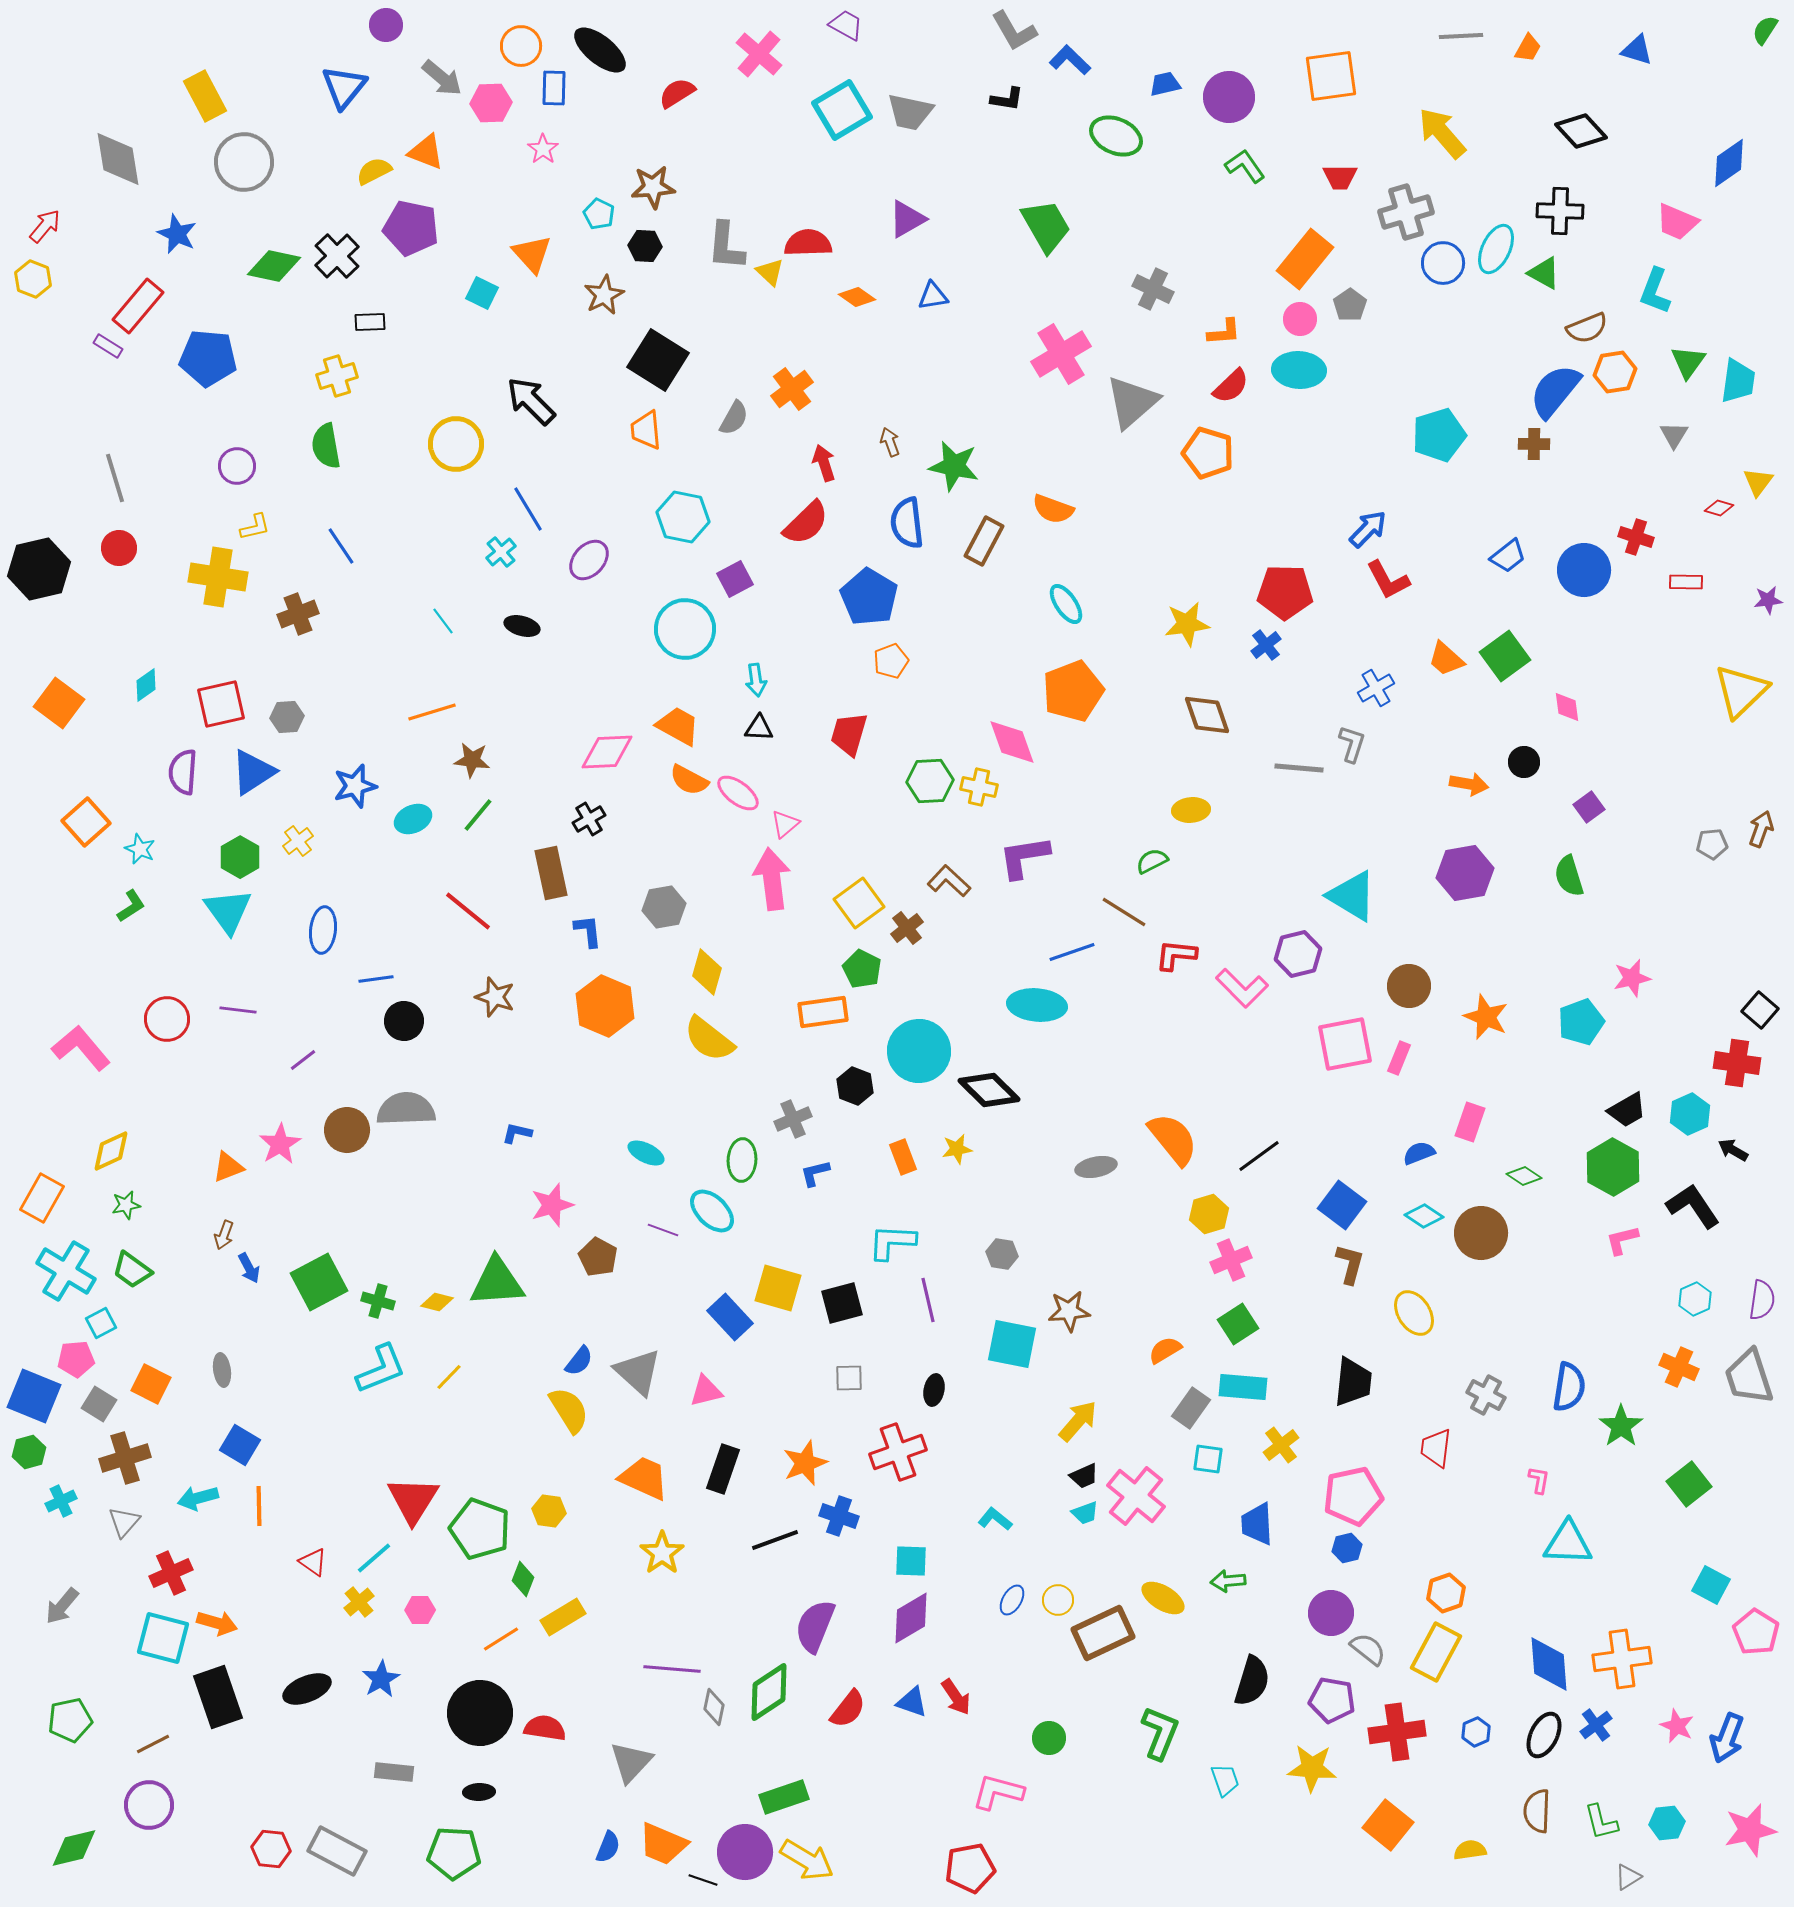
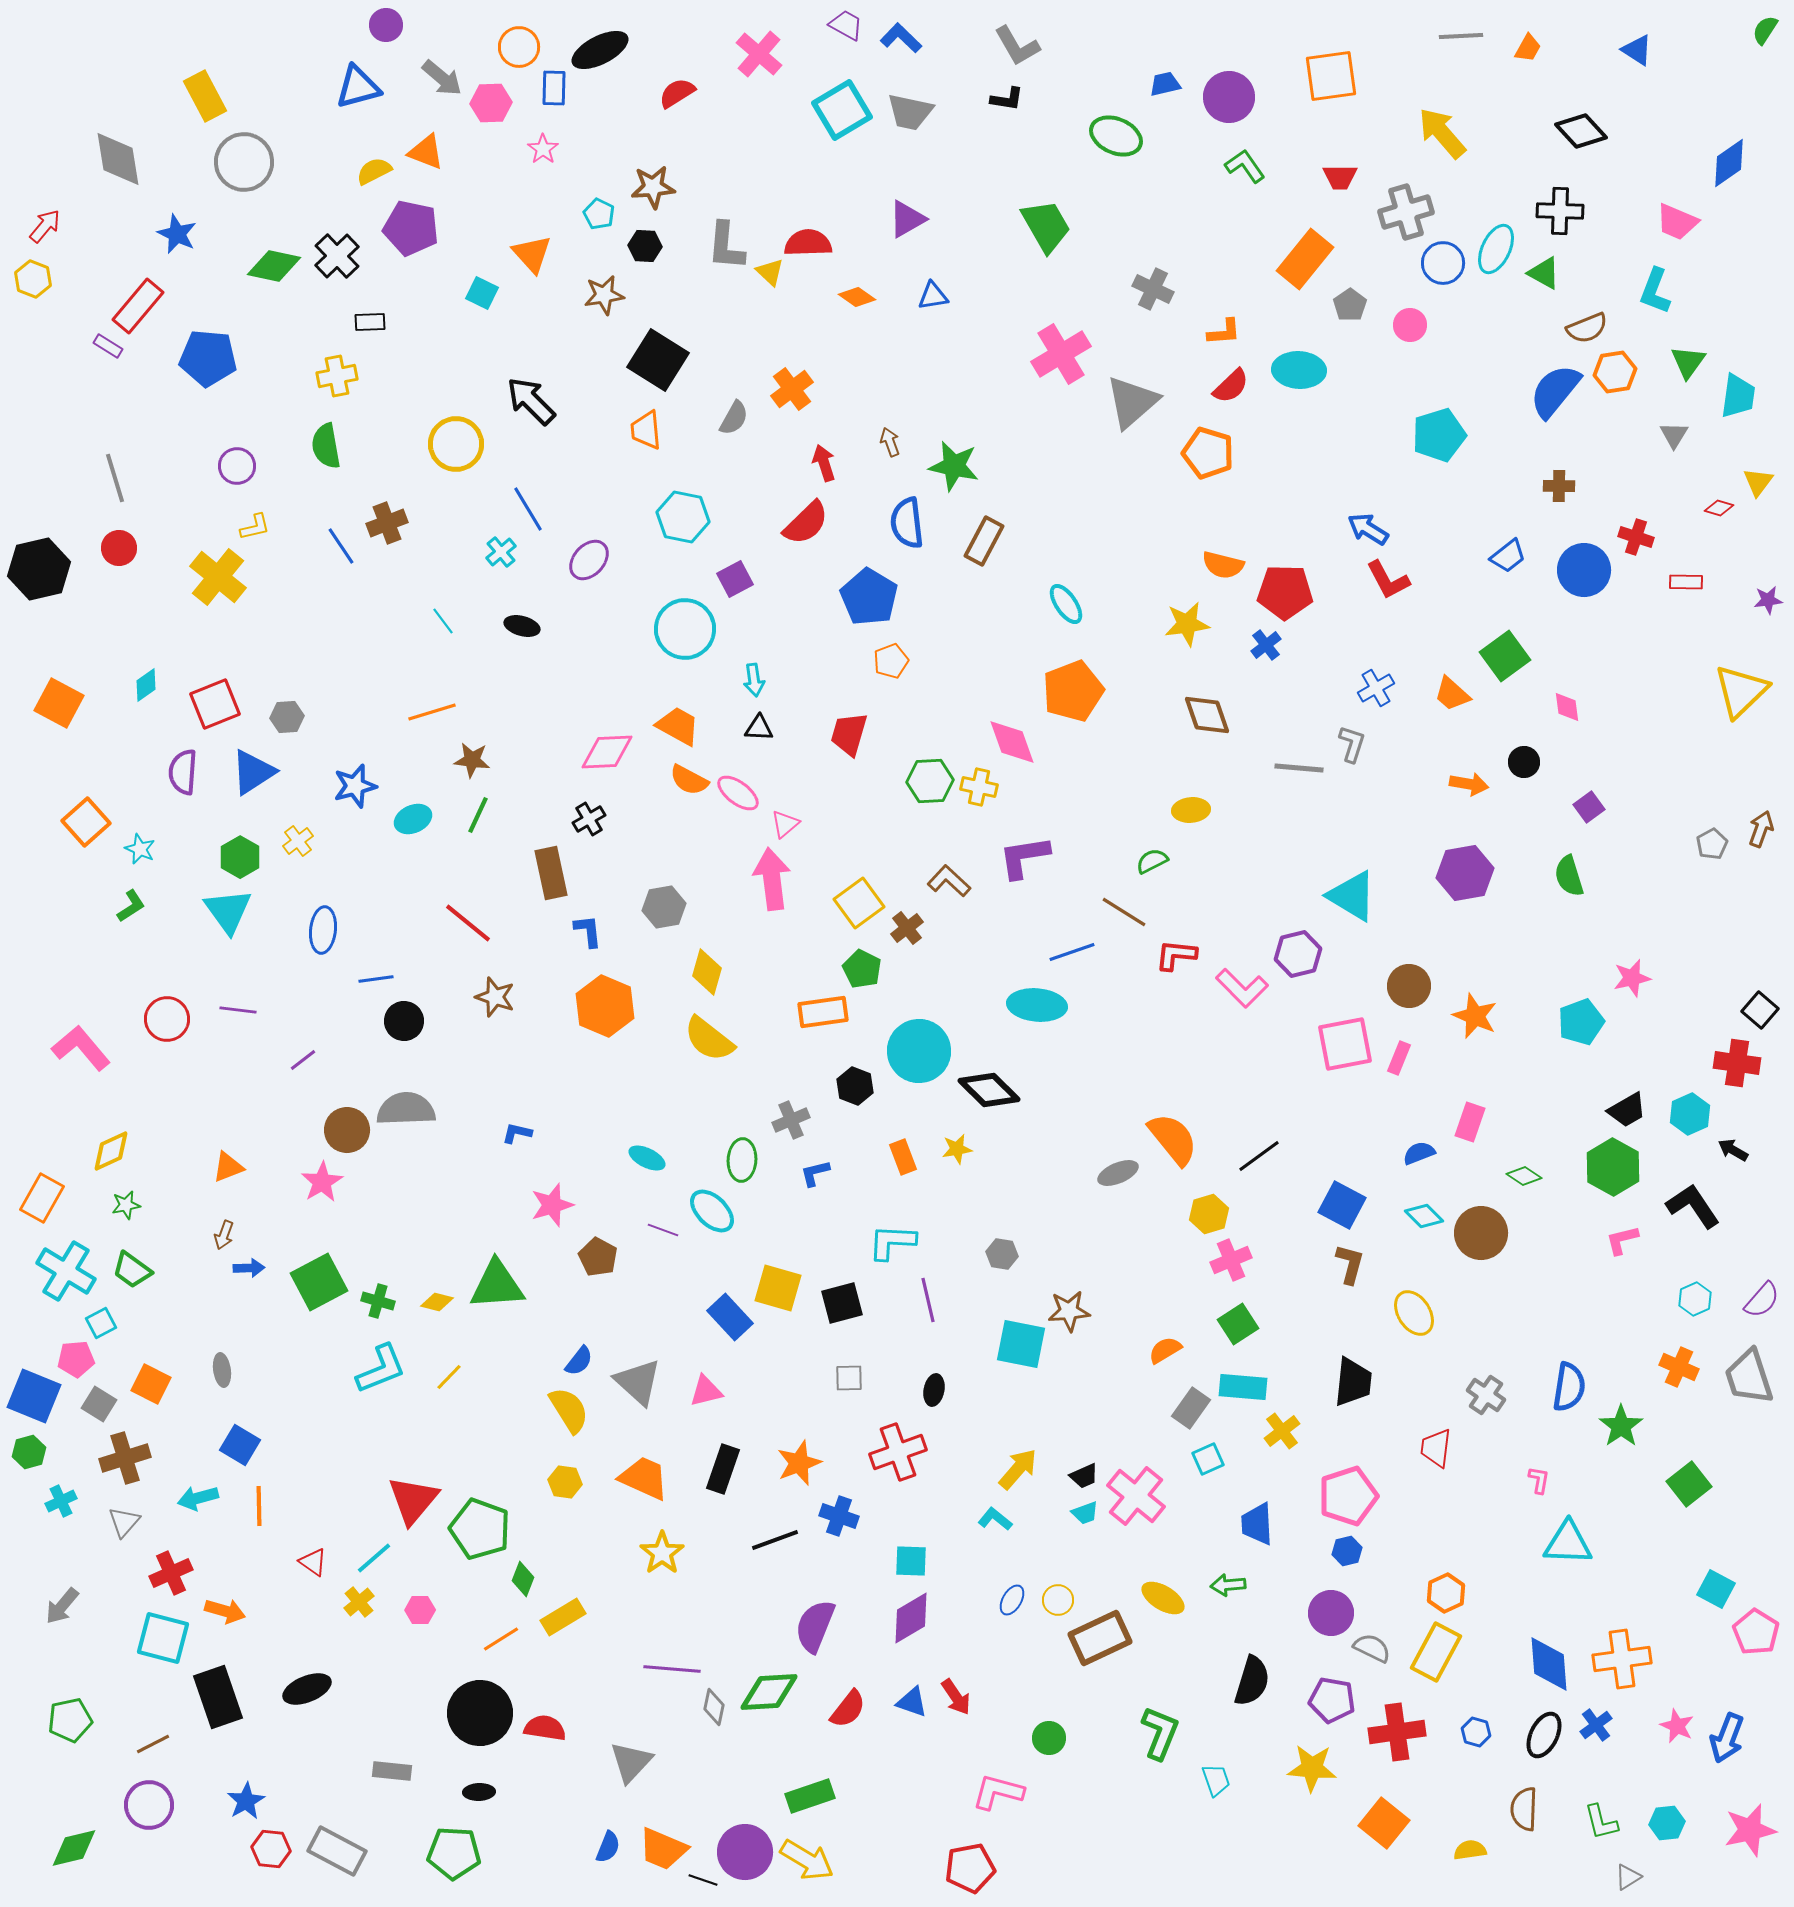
gray L-shape at (1014, 31): moved 3 px right, 15 px down
orange circle at (521, 46): moved 2 px left, 1 px down
black ellipse at (600, 50): rotated 66 degrees counterclockwise
blue triangle at (1637, 50): rotated 16 degrees clockwise
blue L-shape at (1070, 60): moved 169 px left, 22 px up
blue triangle at (344, 87): moved 14 px right; rotated 36 degrees clockwise
brown star at (604, 295): rotated 18 degrees clockwise
pink circle at (1300, 319): moved 110 px right, 6 px down
yellow cross at (337, 376): rotated 6 degrees clockwise
cyan trapezoid at (1738, 381): moved 15 px down
brown cross at (1534, 444): moved 25 px right, 42 px down
orange semicircle at (1053, 509): moved 170 px right, 56 px down; rotated 6 degrees counterclockwise
blue arrow at (1368, 529): rotated 102 degrees counterclockwise
yellow cross at (218, 577): rotated 30 degrees clockwise
brown cross at (298, 614): moved 89 px right, 91 px up
orange trapezoid at (1446, 659): moved 6 px right, 35 px down
cyan arrow at (756, 680): moved 2 px left
orange square at (59, 703): rotated 9 degrees counterclockwise
red square at (221, 704): moved 6 px left; rotated 9 degrees counterclockwise
green line at (478, 815): rotated 15 degrees counterclockwise
gray pentagon at (1712, 844): rotated 24 degrees counterclockwise
red line at (468, 911): moved 12 px down
orange star at (1486, 1017): moved 11 px left, 1 px up
gray cross at (793, 1119): moved 2 px left, 1 px down
pink star at (280, 1144): moved 42 px right, 38 px down
cyan ellipse at (646, 1153): moved 1 px right, 5 px down
gray ellipse at (1096, 1167): moved 22 px right, 6 px down; rotated 12 degrees counterclockwise
blue square at (1342, 1205): rotated 9 degrees counterclockwise
cyan diamond at (1424, 1216): rotated 12 degrees clockwise
blue arrow at (249, 1268): rotated 64 degrees counterclockwise
green triangle at (497, 1282): moved 3 px down
purple semicircle at (1762, 1300): rotated 33 degrees clockwise
cyan square at (1012, 1344): moved 9 px right
gray triangle at (638, 1372): moved 10 px down
gray cross at (1486, 1395): rotated 6 degrees clockwise
yellow arrow at (1078, 1421): moved 60 px left, 48 px down
yellow cross at (1281, 1445): moved 1 px right, 14 px up
cyan square at (1208, 1459): rotated 32 degrees counterclockwise
orange star at (805, 1463): moved 6 px left
pink pentagon at (1353, 1496): moved 5 px left; rotated 6 degrees counterclockwise
red triangle at (413, 1500): rotated 8 degrees clockwise
yellow hexagon at (549, 1511): moved 16 px right, 29 px up
blue hexagon at (1347, 1548): moved 3 px down
green arrow at (1228, 1581): moved 4 px down
cyan square at (1711, 1585): moved 5 px right, 4 px down
orange hexagon at (1446, 1593): rotated 6 degrees counterclockwise
orange arrow at (217, 1623): moved 8 px right, 12 px up
brown rectangle at (1103, 1633): moved 3 px left, 5 px down
gray semicircle at (1368, 1649): moved 4 px right, 1 px up; rotated 12 degrees counterclockwise
blue star at (381, 1679): moved 135 px left, 122 px down
green diamond at (769, 1692): rotated 30 degrees clockwise
blue hexagon at (1476, 1732): rotated 20 degrees counterclockwise
gray rectangle at (394, 1772): moved 2 px left, 1 px up
cyan trapezoid at (1225, 1780): moved 9 px left
green rectangle at (784, 1797): moved 26 px right, 1 px up
brown semicircle at (1537, 1811): moved 13 px left, 2 px up
orange square at (1388, 1825): moved 4 px left, 2 px up
orange trapezoid at (663, 1844): moved 5 px down
